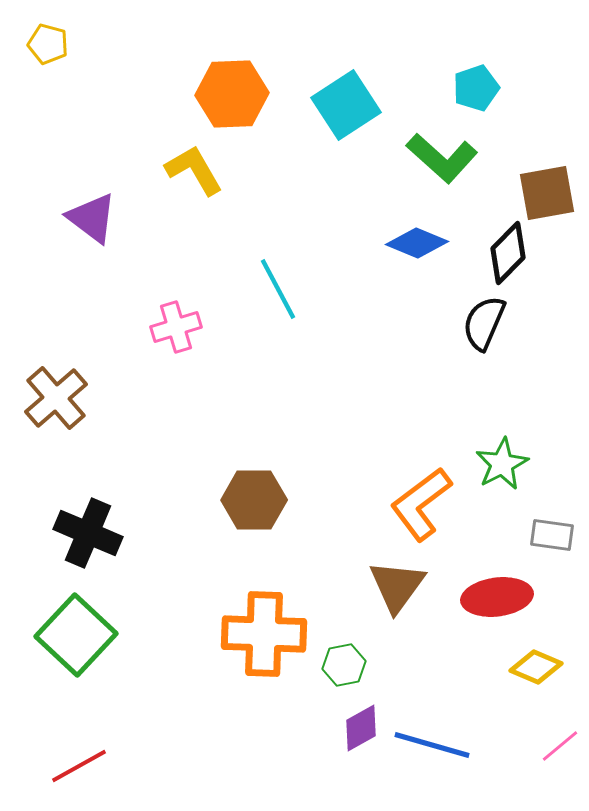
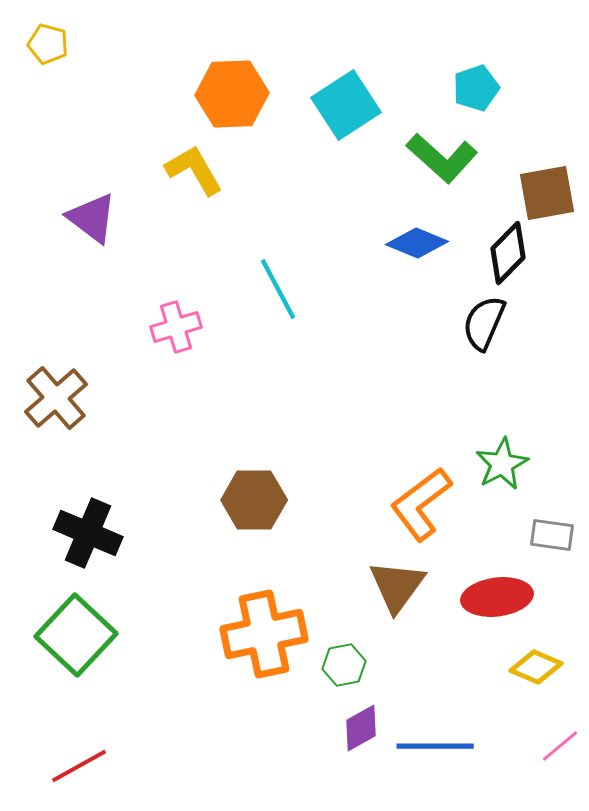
orange cross: rotated 14 degrees counterclockwise
blue line: moved 3 px right, 1 px down; rotated 16 degrees counterclockwise
